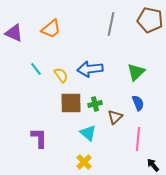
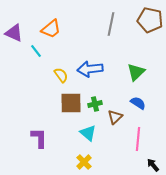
cyan line: moved 18 px up
blue semicircle: rotated 35 degrees counterclockwise
